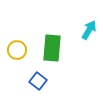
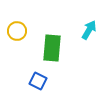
yellow circle: moved 19 px up
blue square: rotated 12 degrees counterclockwise
